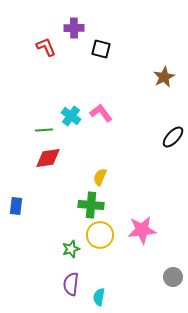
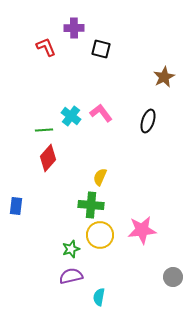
black ellipse: moved 25 px left, 16 px up; rotated 25 degrees counterclockwise
red diamond: rotated 40 degrees counterclockwise
purple semicircle: moved 8 px up; rotated 70 degrees clockwise
